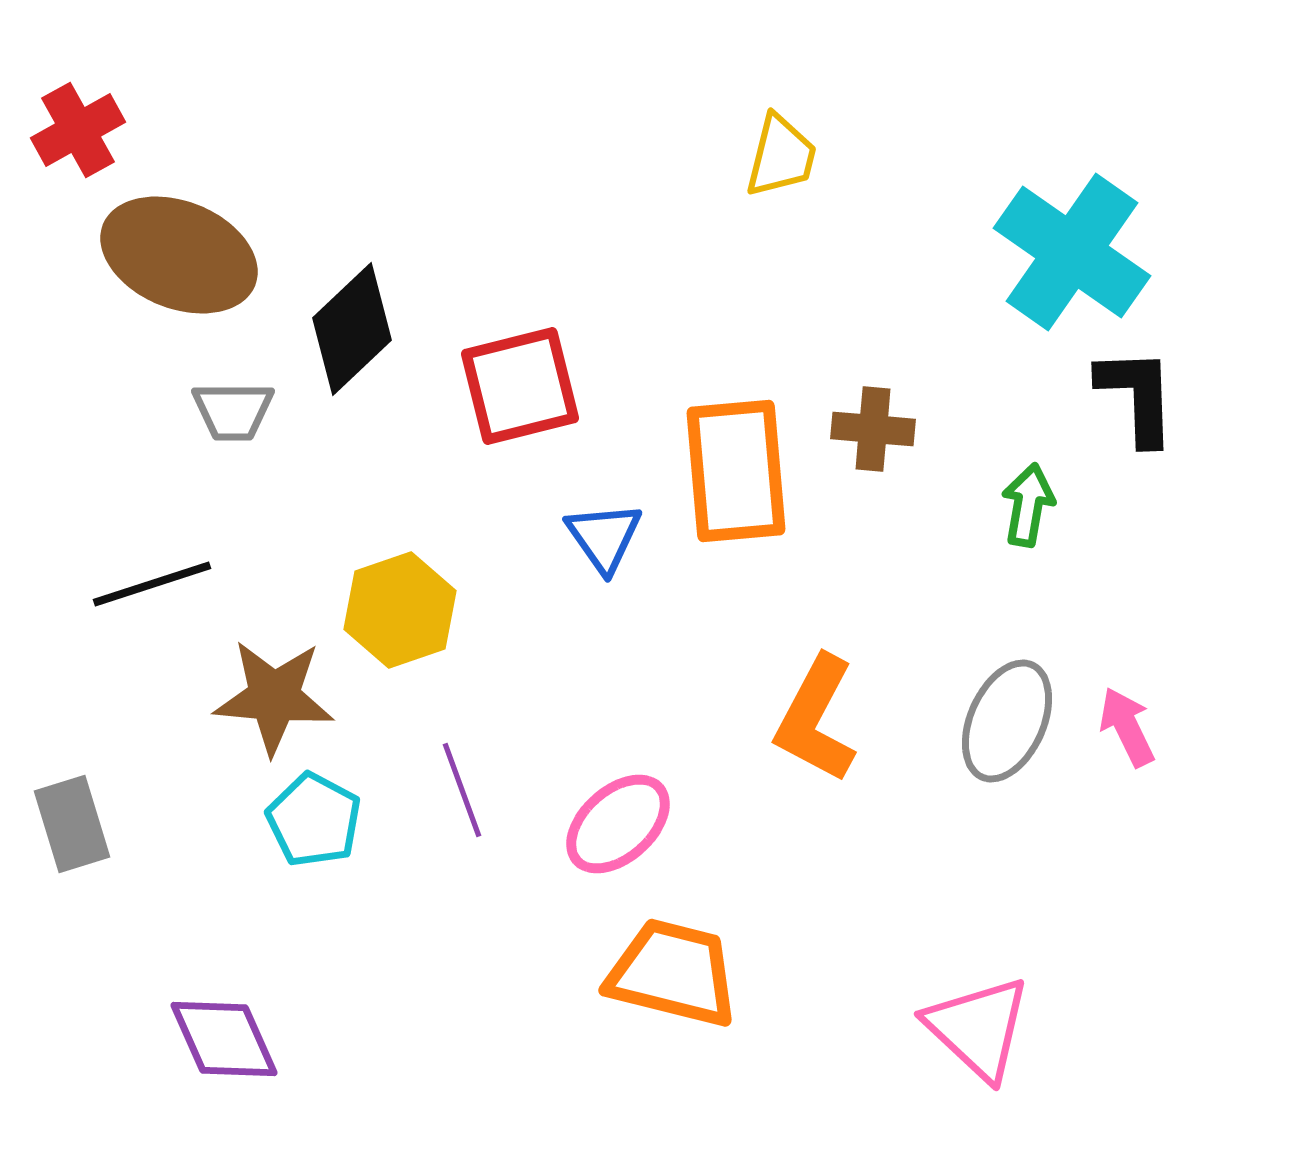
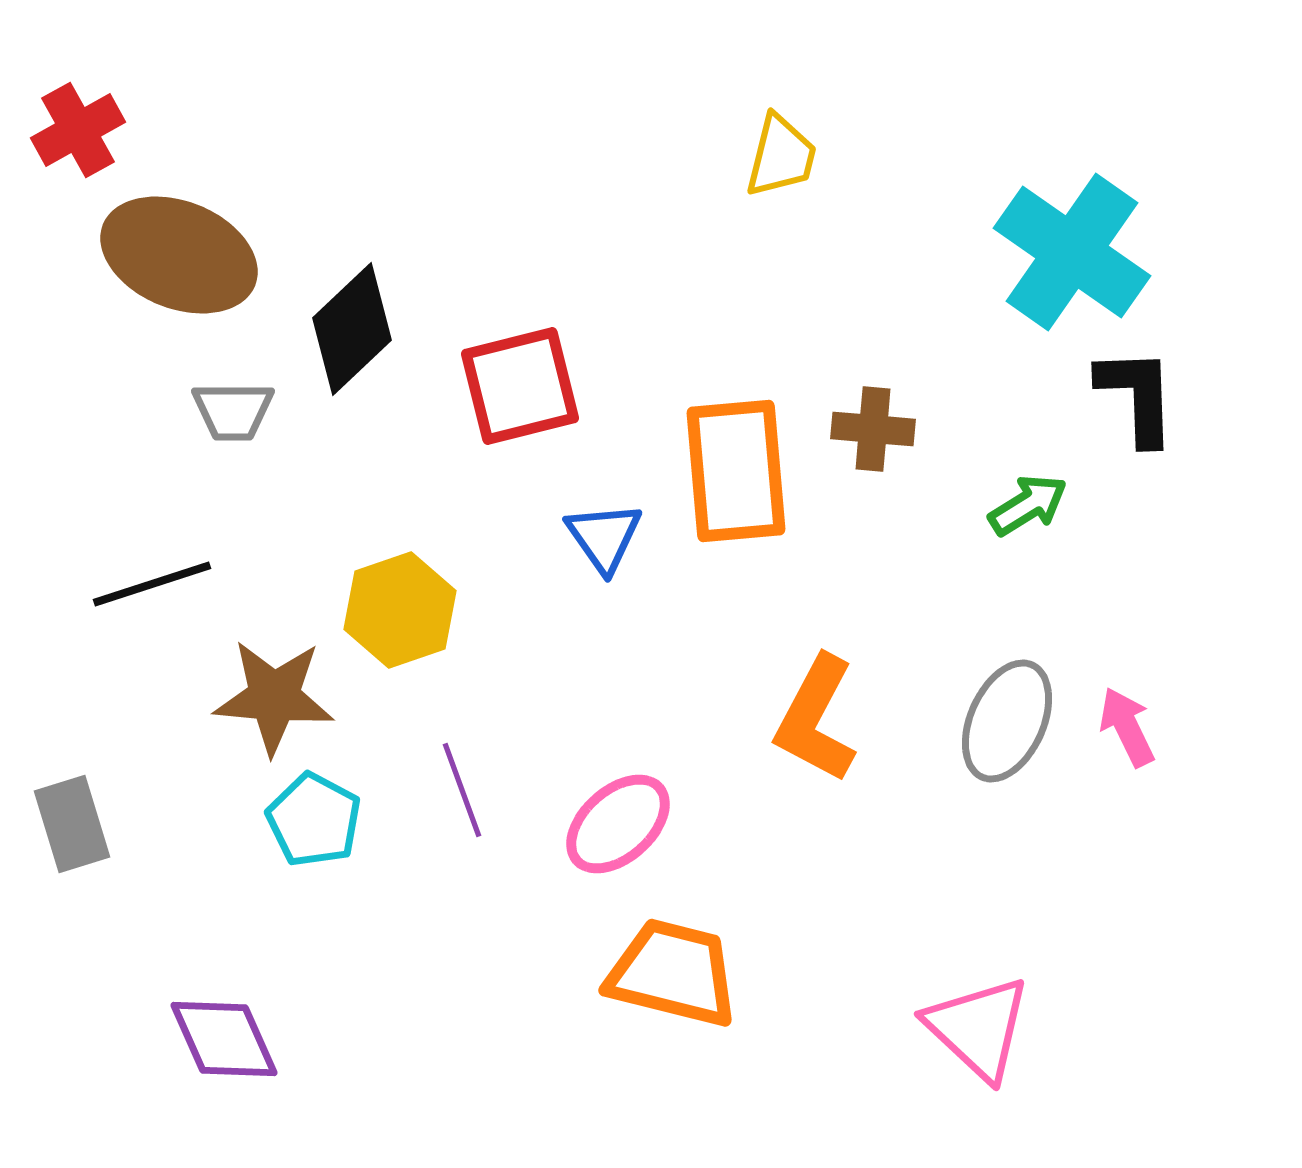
green arrow: rotated 48 degrees clockwise
